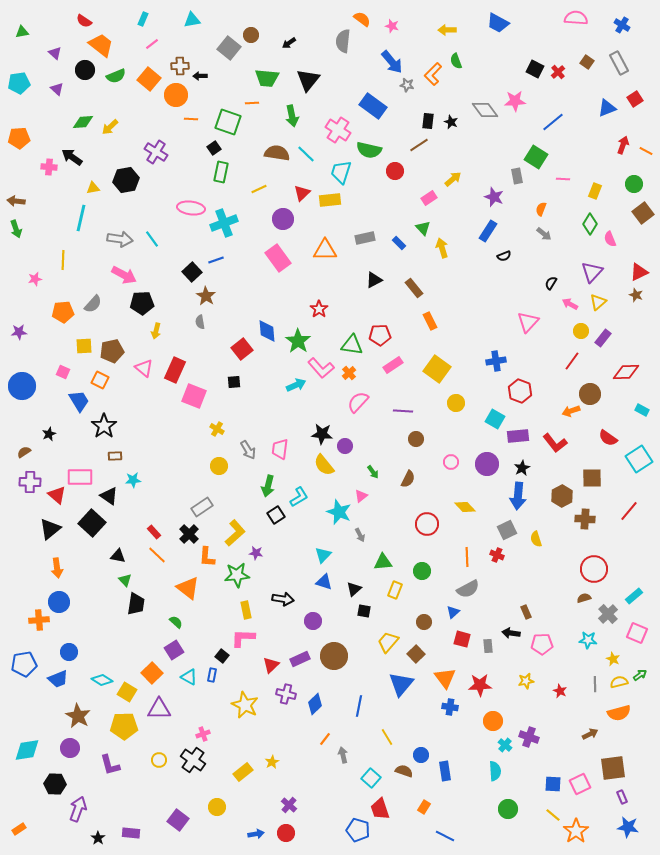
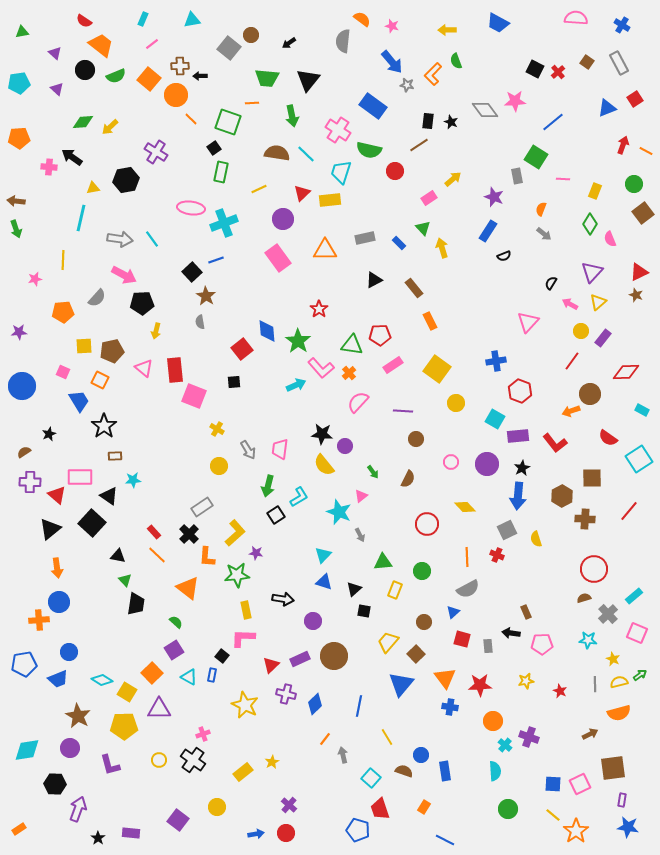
orange line at (191, 119): rotated 40 degrees clockwise
gray semicircle at (93, 304): moved 4 px right, 6 px up
red rectangle at (175, 370): rotated 30 degrees counterclockwise
purple rectangle at (622, 797): moved 3 px down; rotated 32 degrees clockwise
blue line at (445, 836): moved 4 px down
